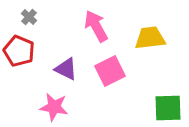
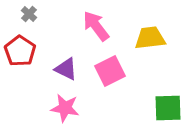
gray cross: moved 3 px up
pink arrow: rotated 8 degrees counterclockwise
red pentagon: moved 1 px right; rotated 12 degrees clockwise
pink star: moved 11 px right, 1 px down
